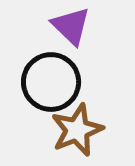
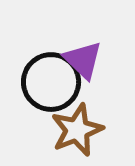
purple triangle: moved 12 px right, 34 px down
